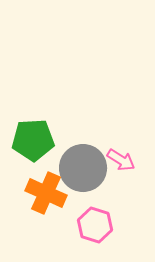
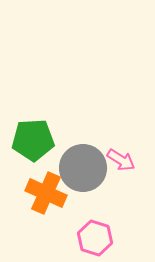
pink hexagon: moved 13 px down
